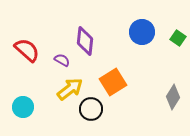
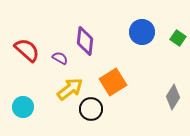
purple semicircle: moved 2 px left, 2 px up
